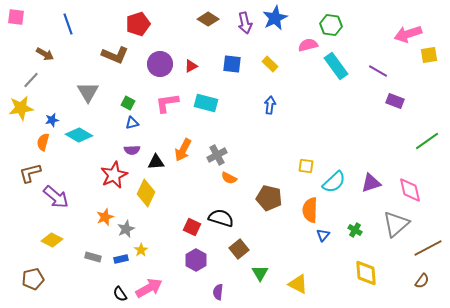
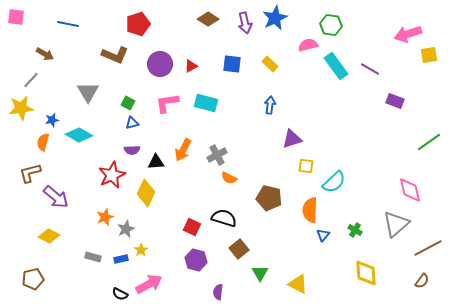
blue line at (68, 24): rotated 60 degrees counterclockwise
purple line at (378, 71): moved 8 px left, 2 px up
green line at (427, 141): moved 2 px right, 1 px down
red star at (114, 175): moved 2 px left
purple triangle at (371, 183): moved 79 px left, 44 px up
black semicircle at (221, 218): moved 3 px right
yellow diamond at (52, 240): moved 3 px left, 4 px up
purple hexagon at (196, 260): rotated 15 degrees counterclockwise
pink arrow at (149, 288): moved 4 px up
black semicircle at (120, 294): rotated 28 degrees counterclockwise
